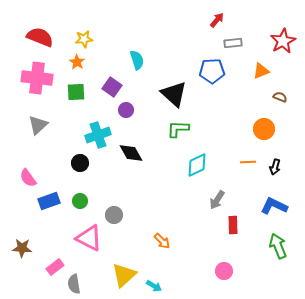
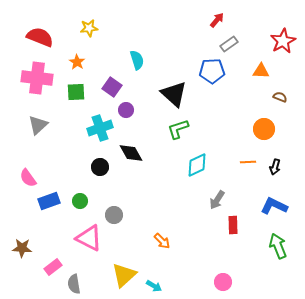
yellow star: moved 5 px right, 11 px up
gray rectangle: moved 4 px left, 1 px down; rotated 30 degrees counterclockwise
orange triangle: rotated 24 degrees clockwise
green L-shape: rotated 20 degrees counterclockwise
cyan cross: moved 2 px right, 7 px up
black circle: moved 20 px right, 4 px down
pink rectangle: moved 2 px left
pink circle: moved 1 px left, 11 px down
